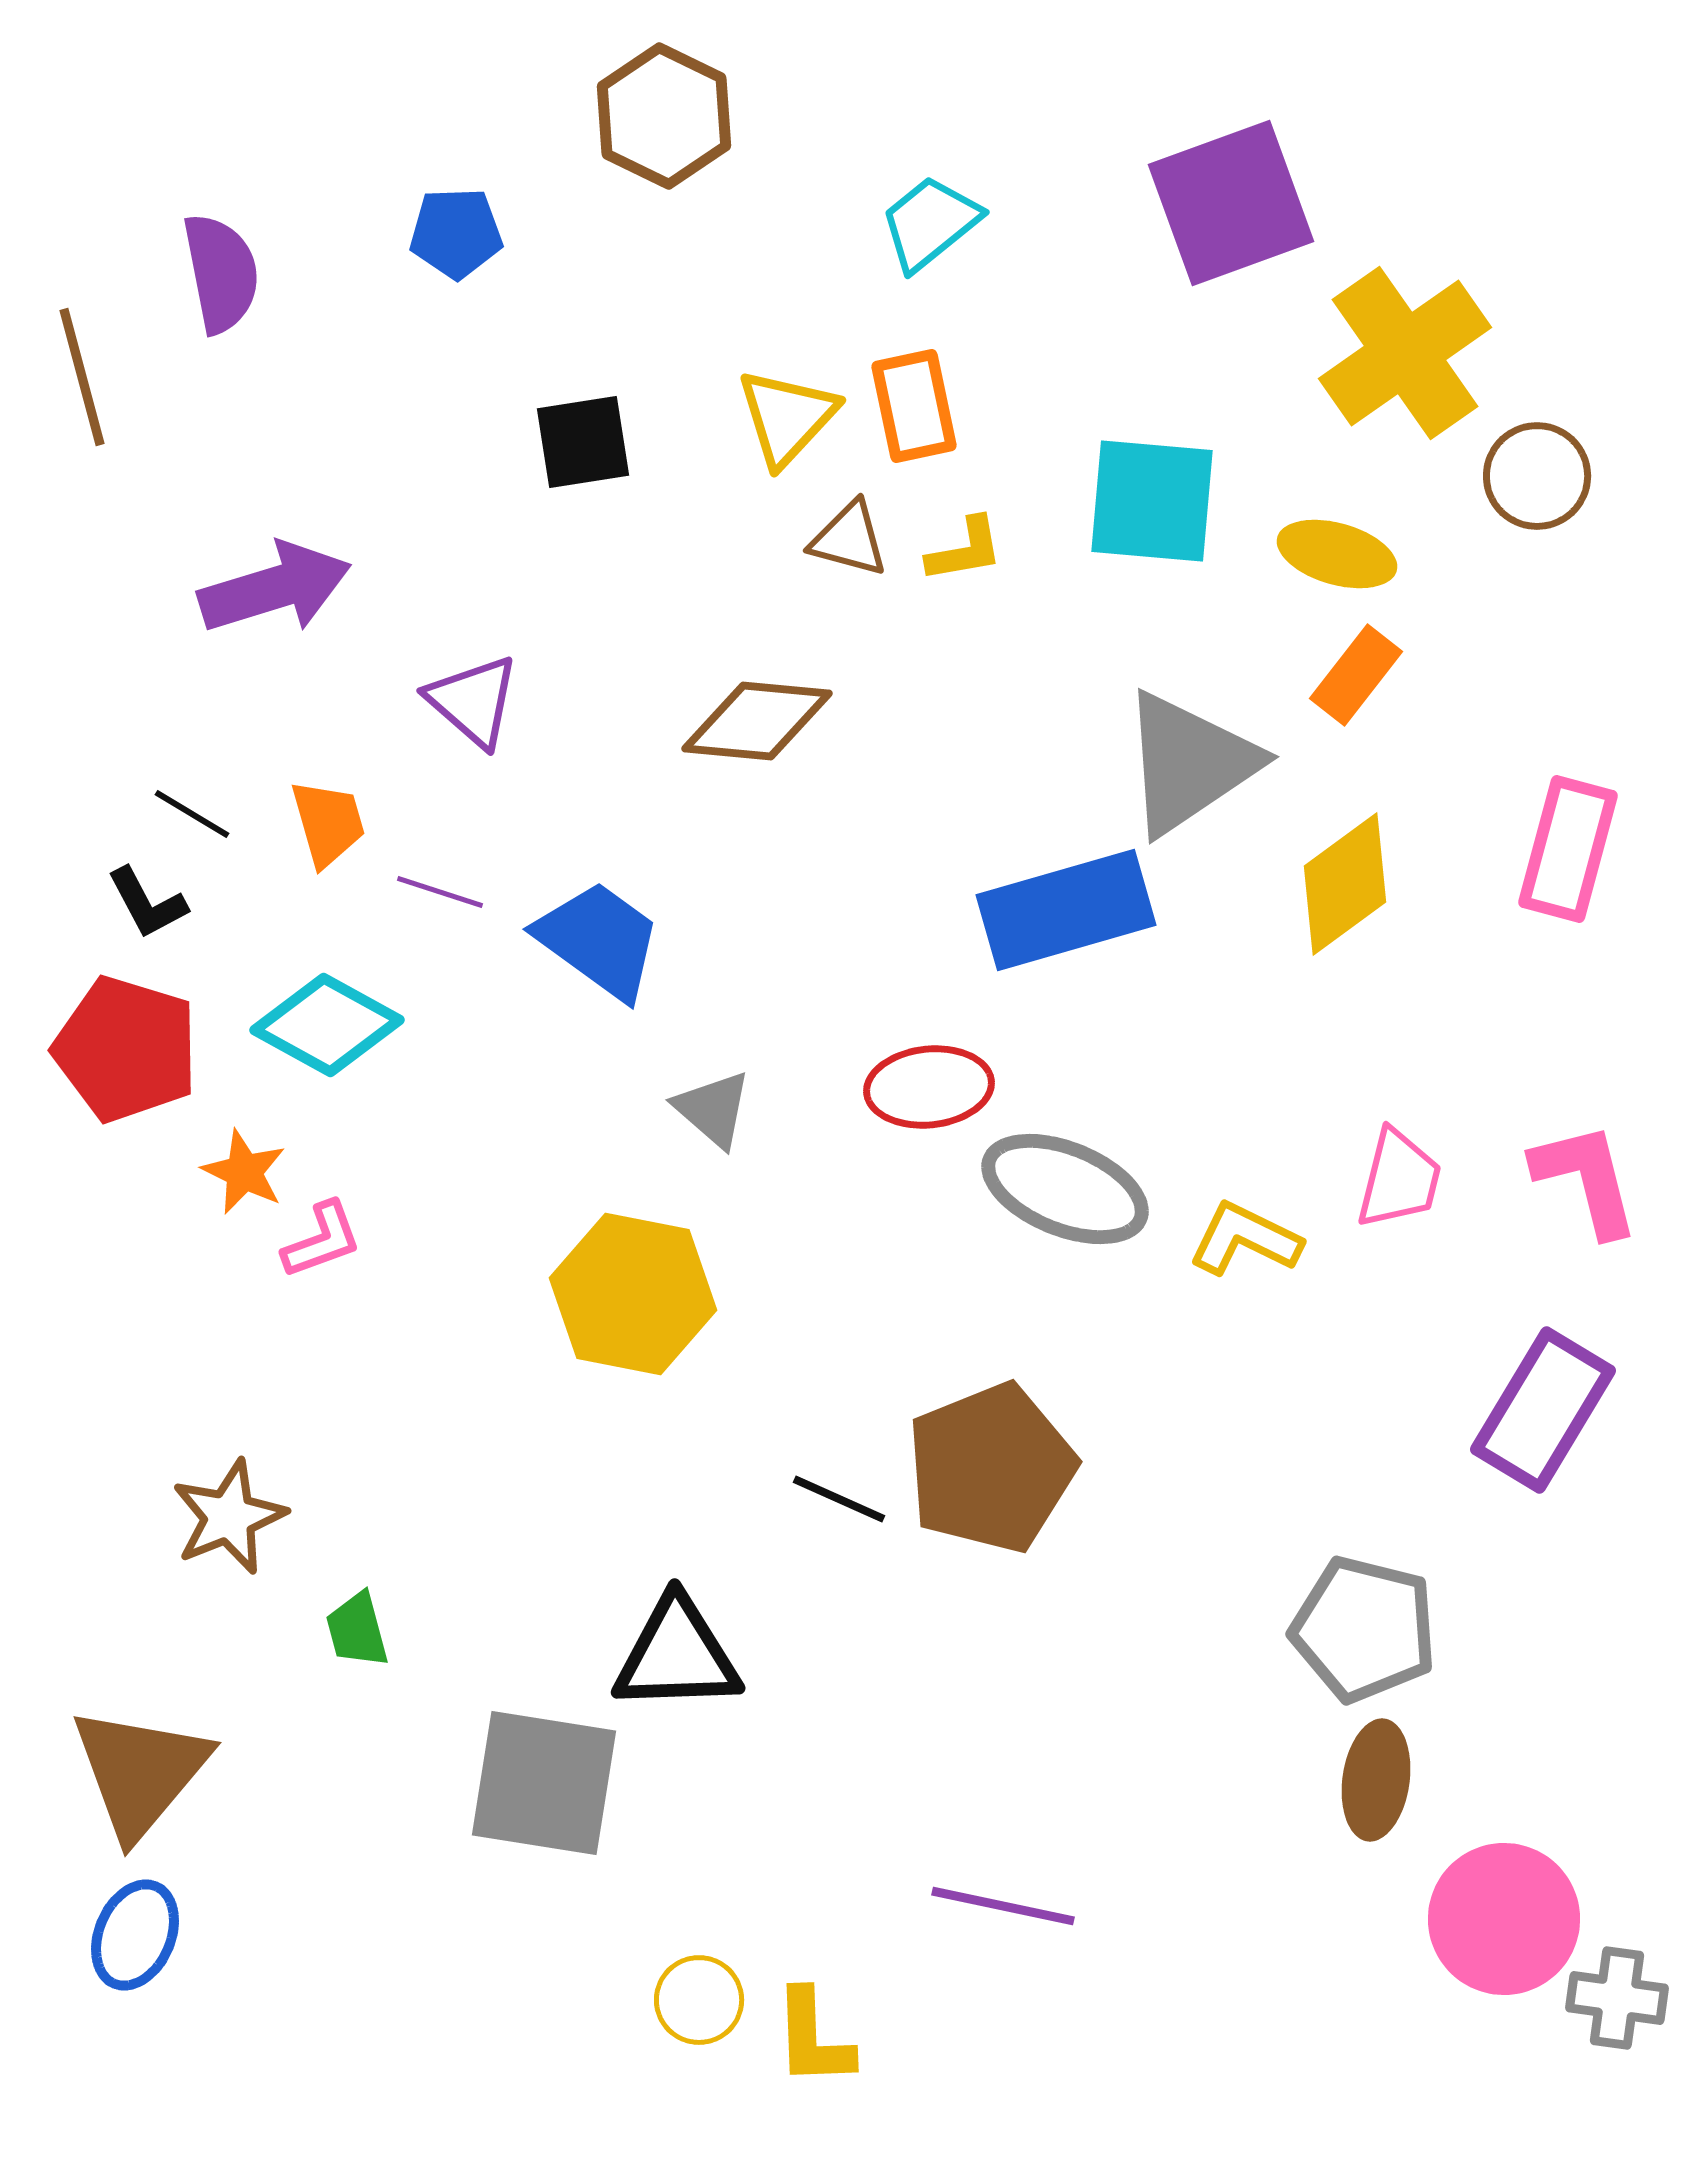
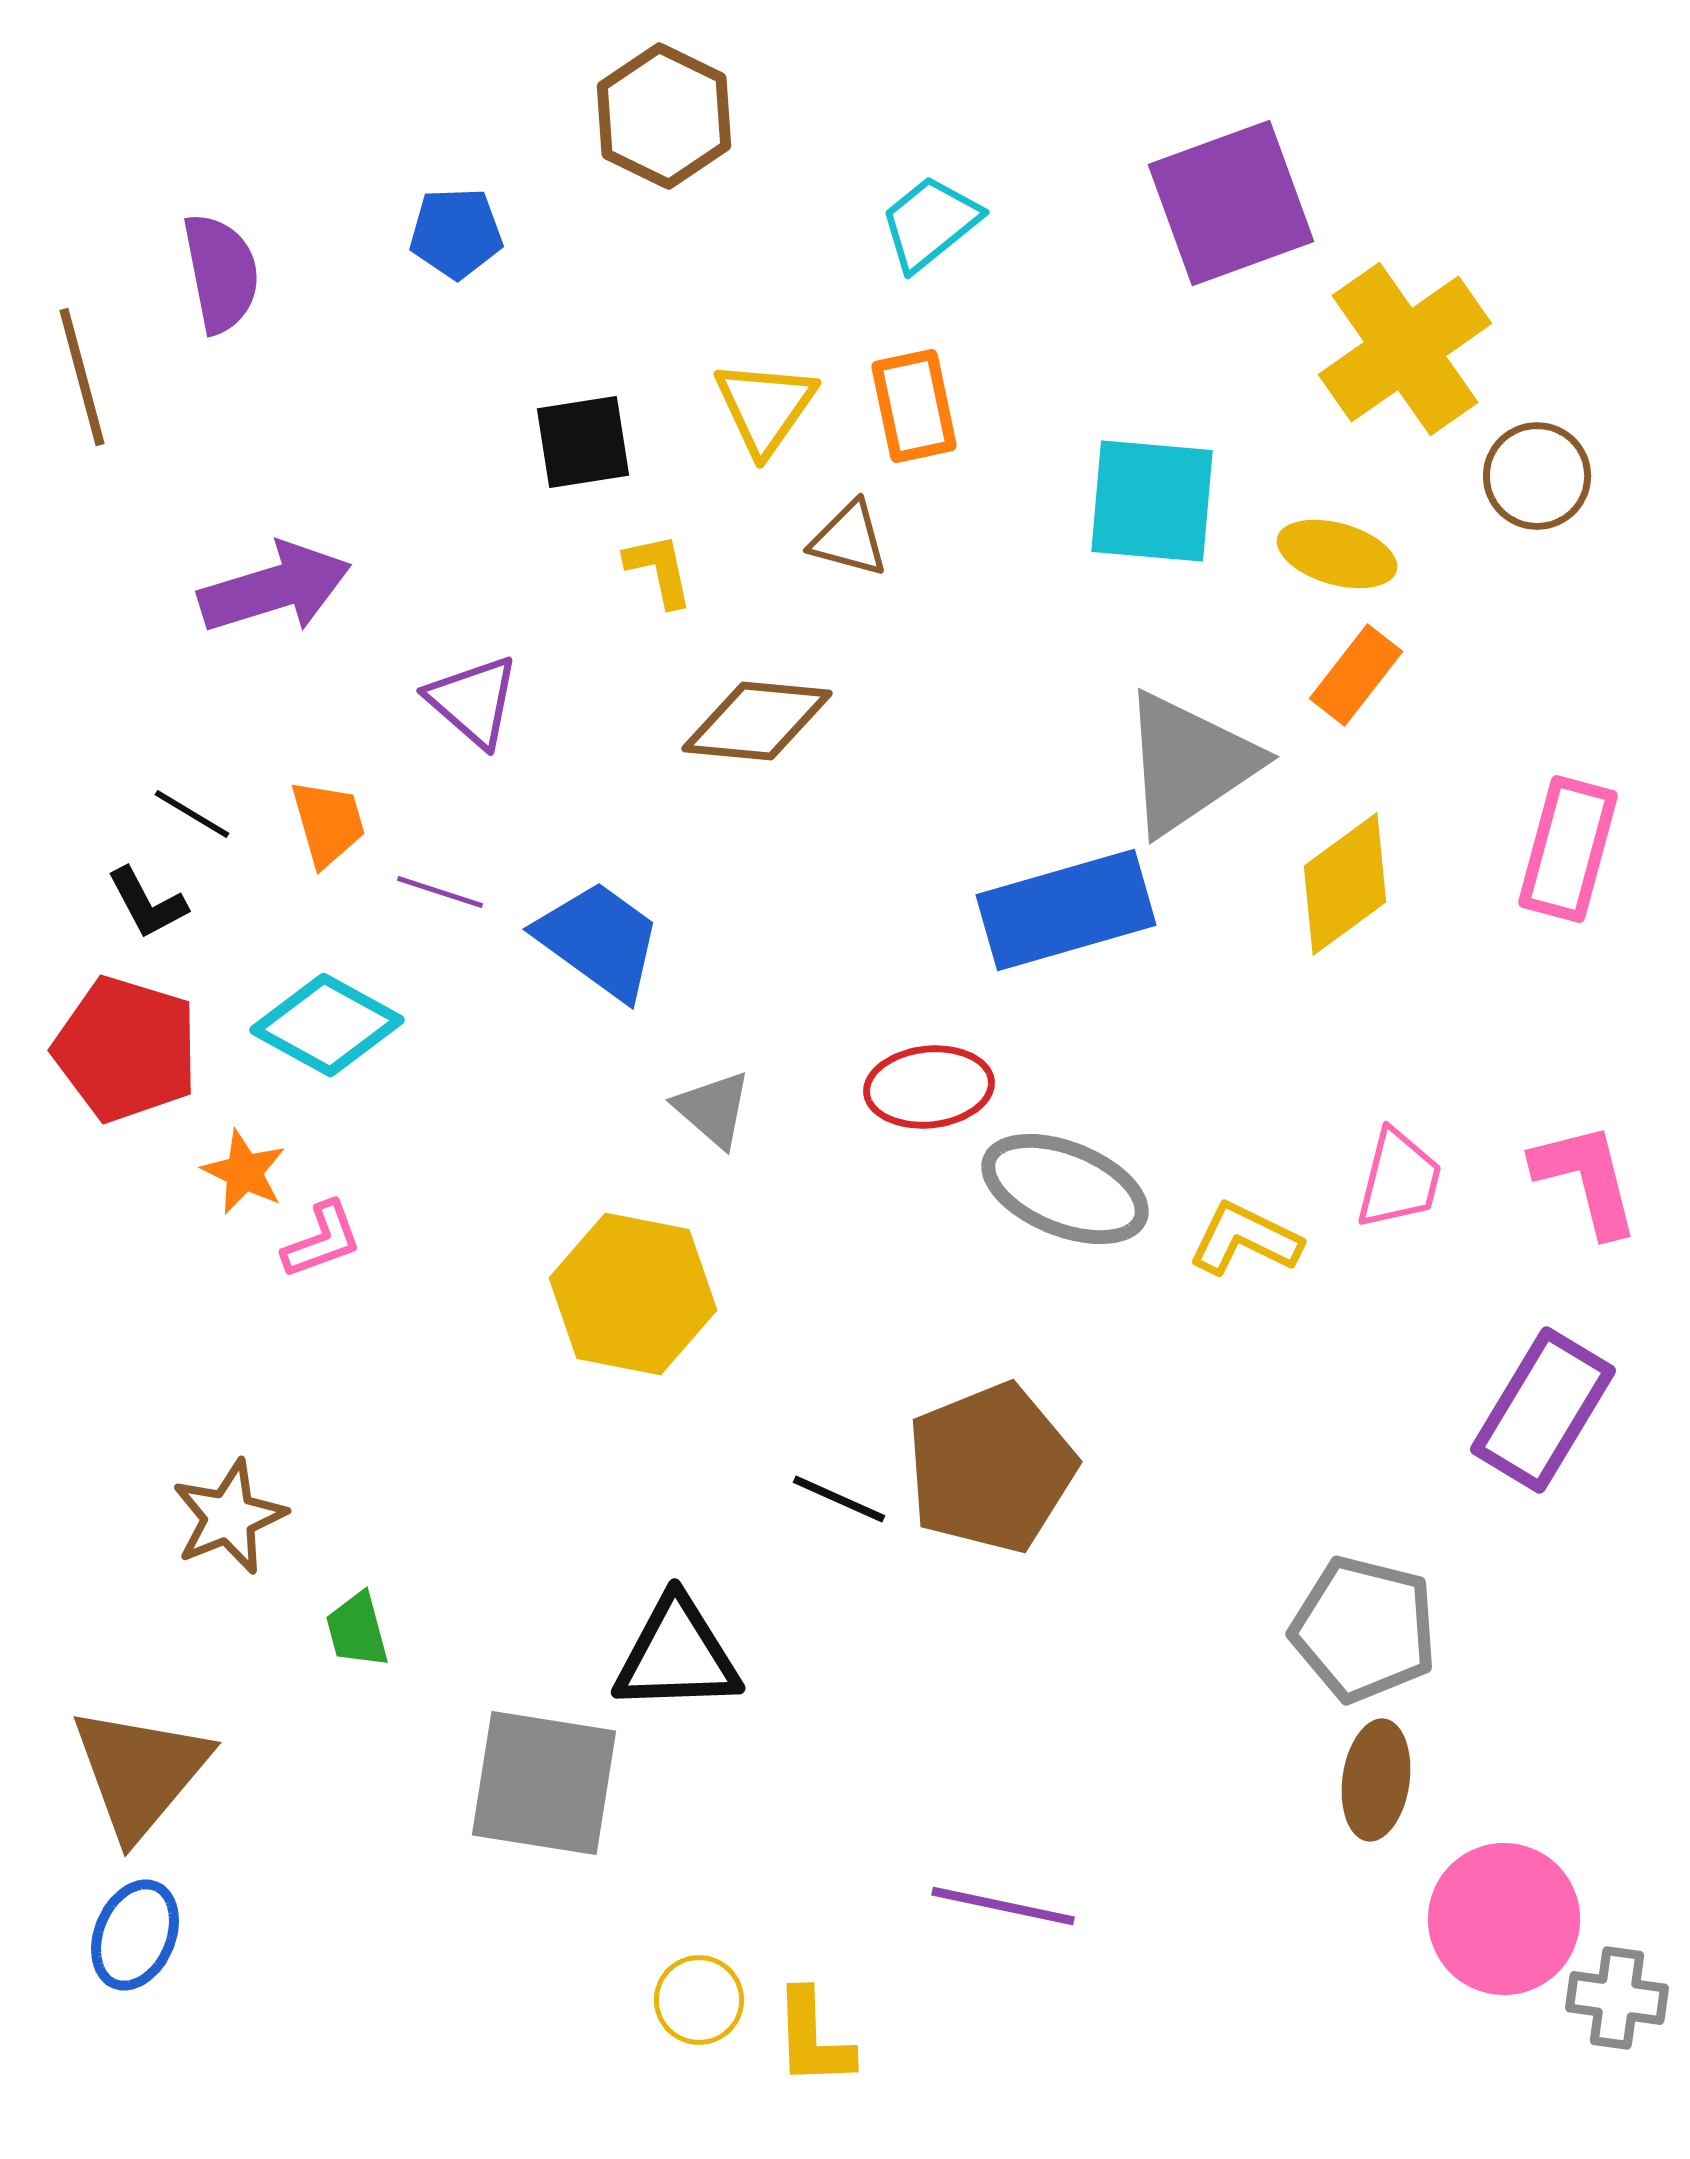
yellow cross at (1405, 353): moved 4 px up
yellow triangle at (787, 417): moved 22 px left, 10 px up; rotated 8 degrees counterclockwise
yellow L-shape at (965, 550): moved 306 px left, 20 px down; rotated 92 degrees counterclockwise
